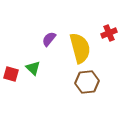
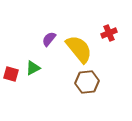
yellow semicircle: moved 1 px left, 1 px down; rotated 24 degrees counterclockwise
green triangle: rotated 49 degrees clockwise
